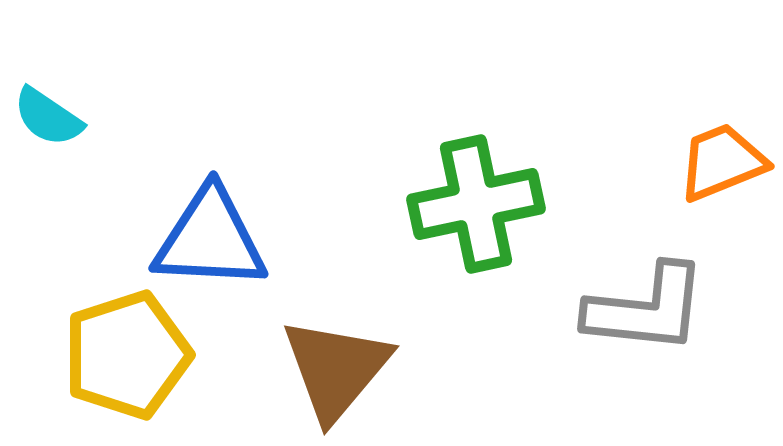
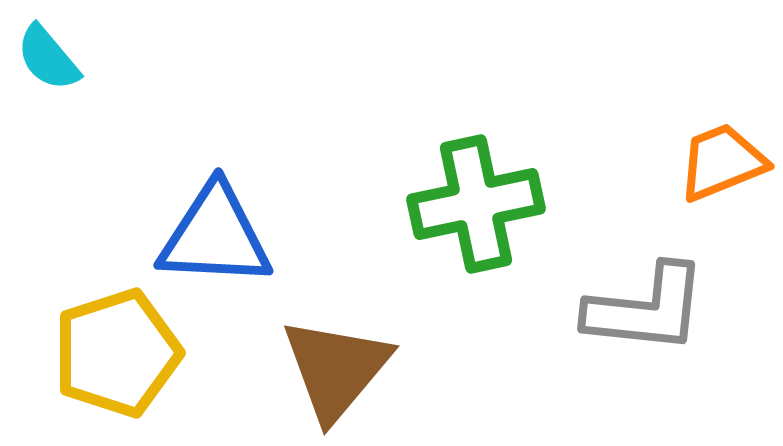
cyan semicircle: moved 59 px up; rotated 16 degrees clockwise
blue triangle: moved 5 px right, 3 px up
yellow pentagon: moved 10 px left, 2 px up
